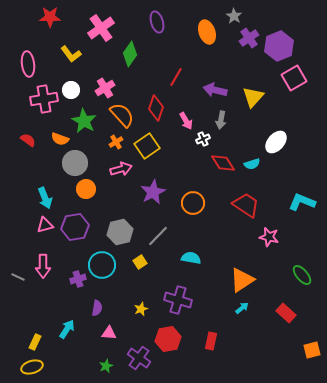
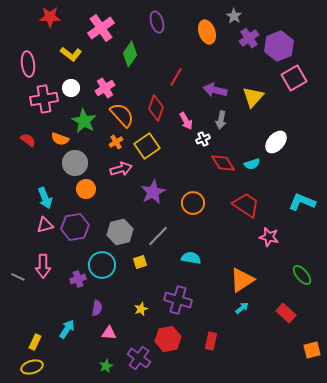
yellow L-shape at (71, 54): rotated 15 degrees counterclockwise
white circle at (71, 90): moved 2 px up
yellow square at (140, 262): rotated 16 degrees clockwise
